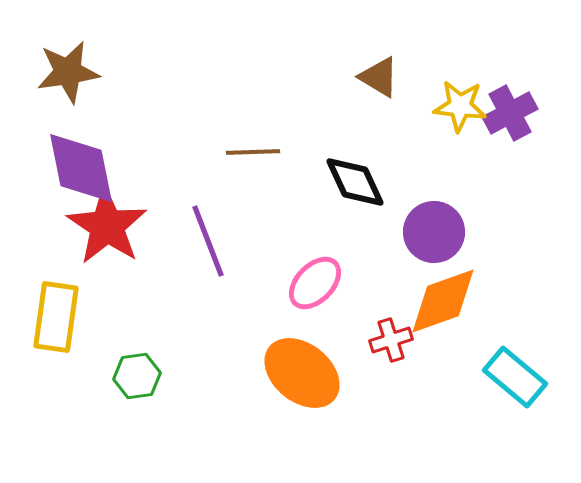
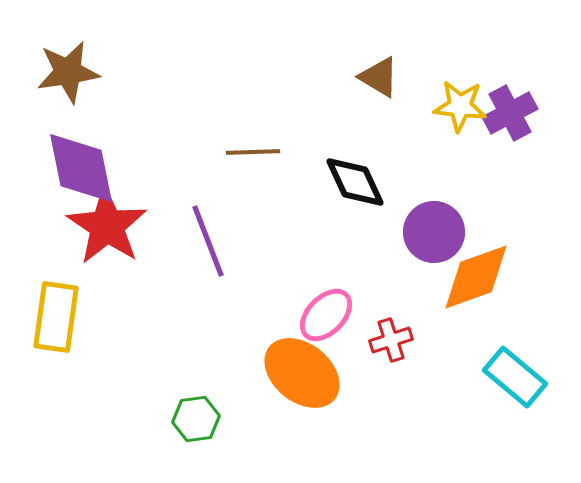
pink ellipse: moved 11 px right, 32 px down
orange diamond: moved 33 px right, 24 px up
green hexagon: moved 59 px right, 43 px down
